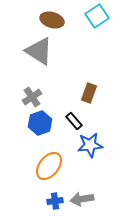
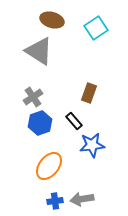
cyan square: moved 1 px left, 12 px down
gray cross: moved 1 px right
blue star: moved 2 px right
